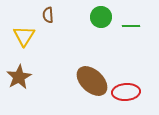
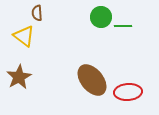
brown semicircle: moved 11 px left, 2 px up
green line: moved 8 px left
yellow triangle: rotated 25 degrees counterclockwise
brown ellipse: moved 1 px up; rotated 8 degrees clockwise
red ellipse: moved 2 px right
